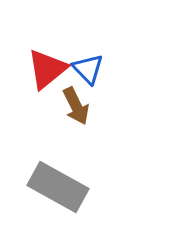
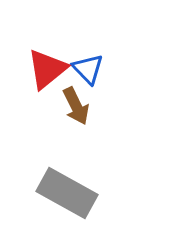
gray rectangle: moved 9 px right, 6 px down
